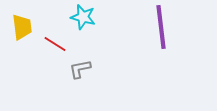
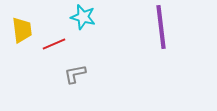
yellow trapezoid: moved 3 px down
red line: moved 1 px left; rotated 55 degrees counterclockwise
gray L-shape: moved 5 px left, 5 px down
